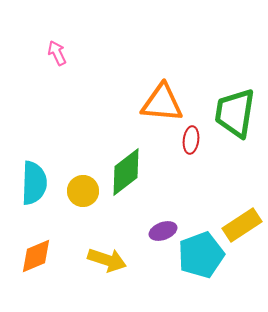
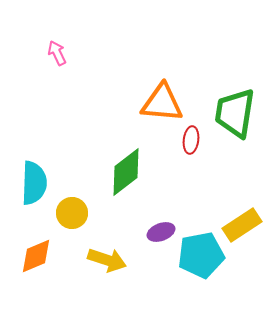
yellow circle: moved 11 px left, 22 px down
purple ellipse: moved 2 px left, 1 px down
cyan pentagon: rotated 9 degrees clockwise
